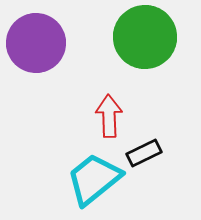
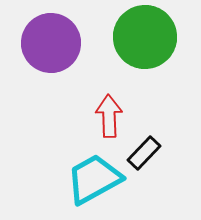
purple circle: moved 15 px right
black rectangle: rotated 20 degrees counterclockwise
cyan trapezoid: rotated 10 degrees clockwise
